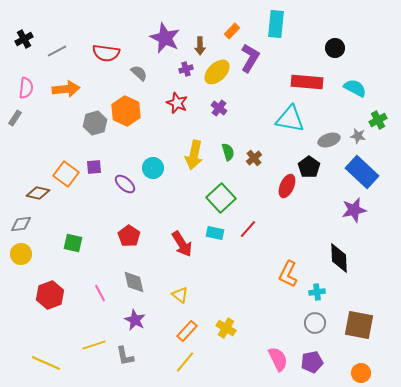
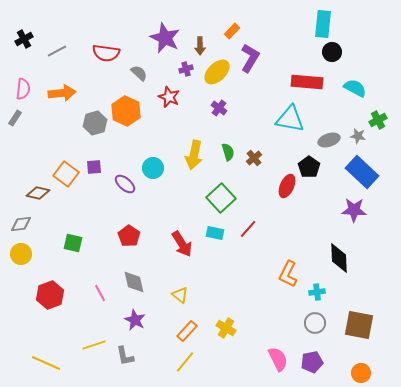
cyan rectangle at (276, 24): moved 47 px right
black circle at (335, 48): moved 3 px left, 4 px down
pink semicircle at (26, 88): moved 3 px left, 1 px down
orange arrow at (66, 89): moved 4 px left, 4 px down
red star at (177, 103): moved 8 px left, 6 px up
purple star at (354, 210): rotated 15 degrees clockwise
